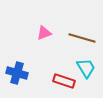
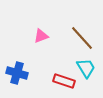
pink triangle: moved 3 px left, 3 px down
brown line: rotated 32 degrees clockwise
